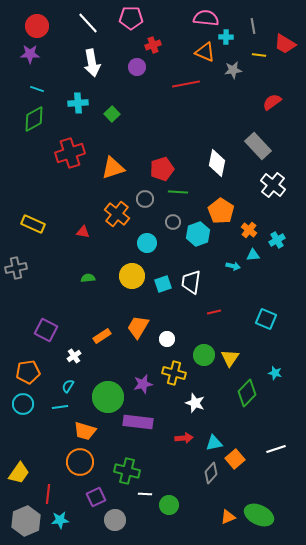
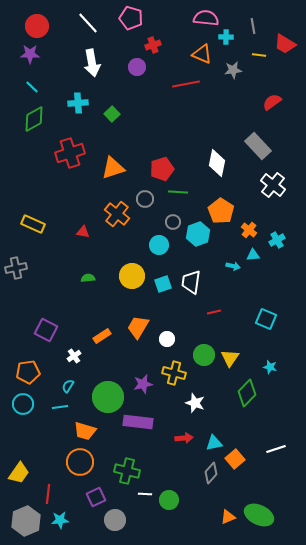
pink pentagon at (131, 18): rotated 15 degrees clockwise
orange triangle at (205, 52): moved 3 px left, 2 px down
cyan line at (37, 89): moved 5 px left, 2 px up; rotated 24 degrees clockwise
cyan circle at (147, 243): moved 12 px right, 2 px down
cyan star at (275, 373): moved 5 px left, 6 px up
green circle at (169, 505): moved 5 px up
